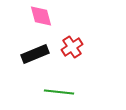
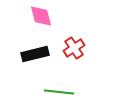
red cross: moved 2 px right, 1 px down
black rectangle: rotated 8 degrees clockwise
